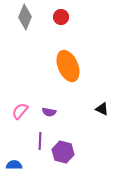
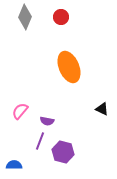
orange ellipse: moved 1 px right, 1 px down
purple semicircle: moved 2 px left, 9 px down
purple line: rotated 18 degrees clockwise
